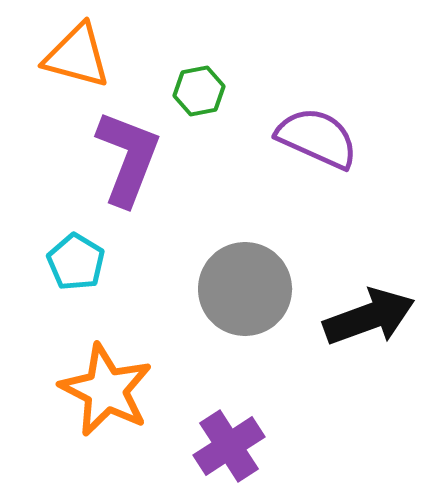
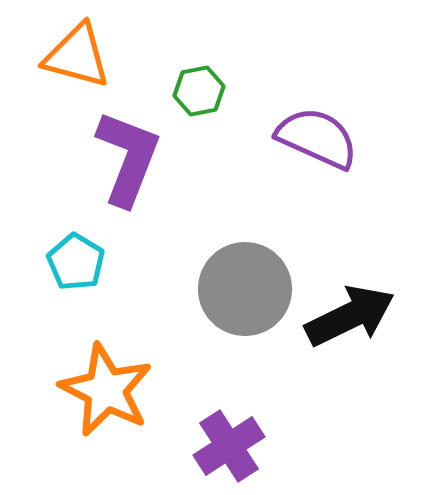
black arrow: moved 19 px left, 1 px up; rotated 6 degrees counterclockwise
